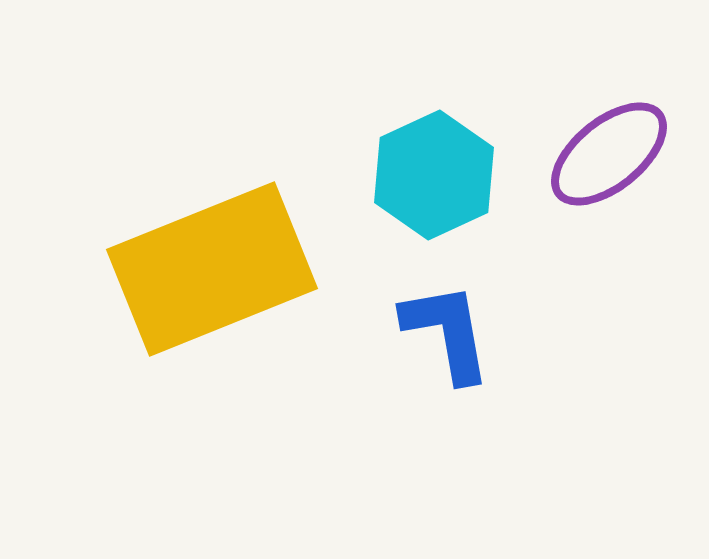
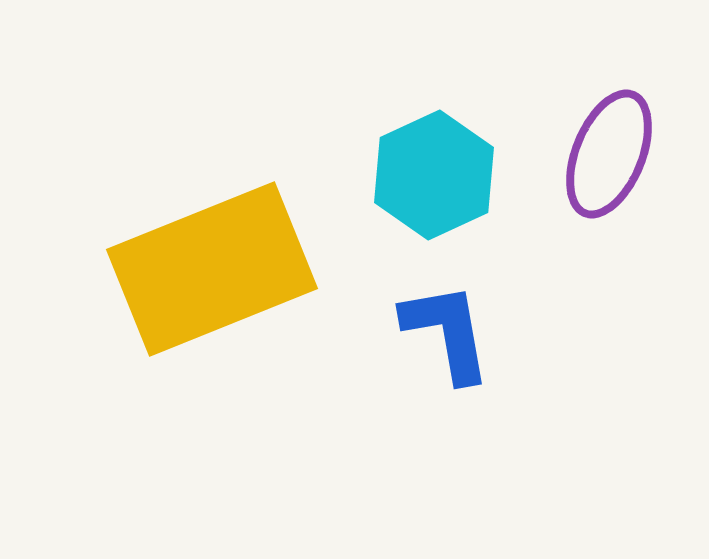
purple ellipse: rotated 29 degrees counterclockwise
